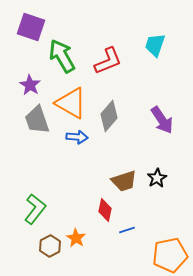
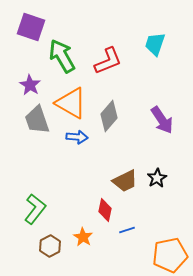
cyan trapezoid: moved 1 px up
brown trapezoid: moved 1 px right; rotated 8 degrees counterclockwise
orange star: moved 7 px right, 1 px up
